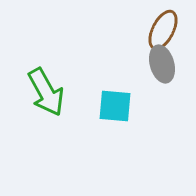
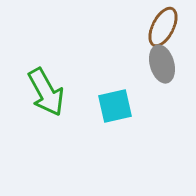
brown ellipse: moved 3 px up
cyan square: rotated 18 degrees counterclockwise
